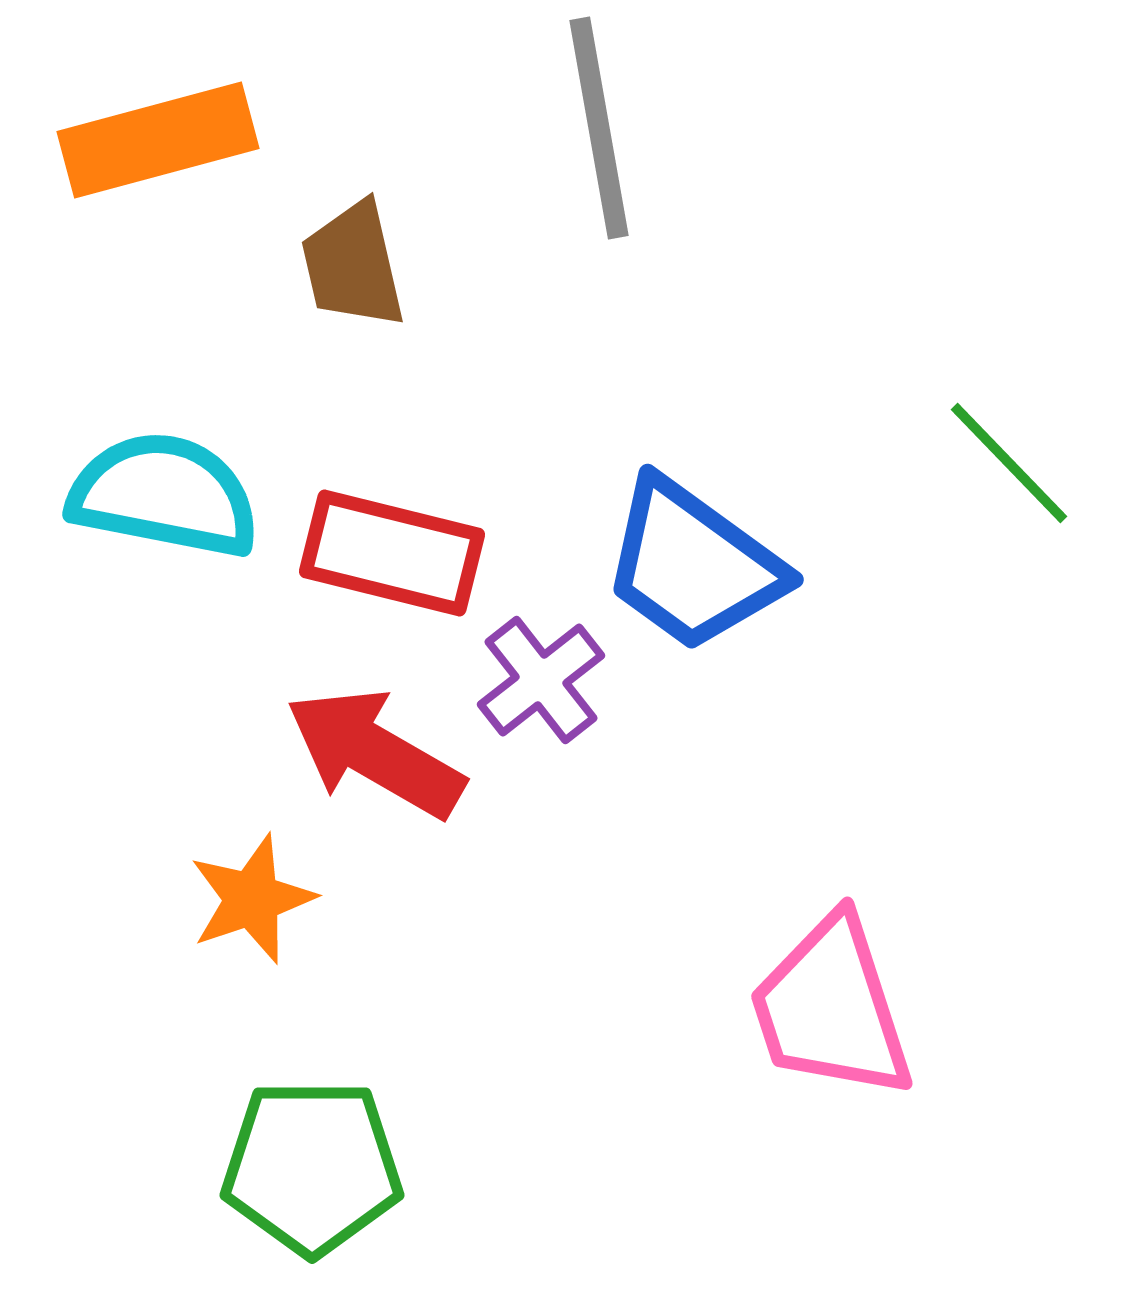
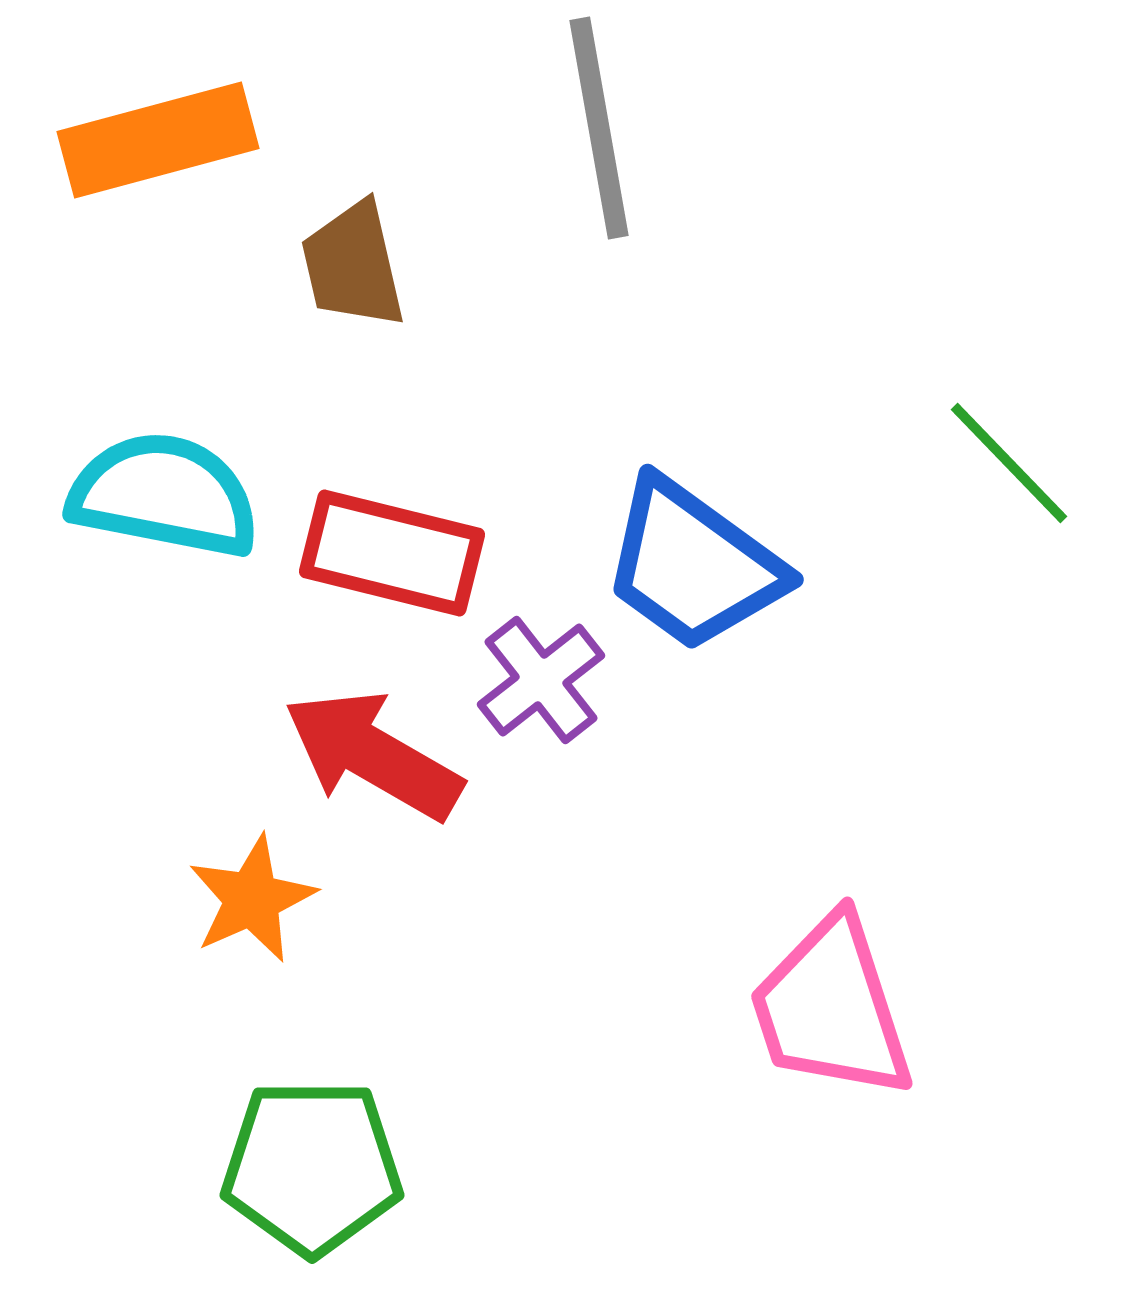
red arrow: moved 2 px left, 2 px down
orange star: rotated 5 degrees counterclockwise
